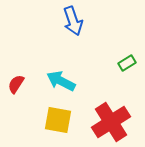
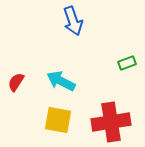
green rectangle: rotated 12 degrees clockwise
red semicircle: moved 2 px up
red cross: rotated 24 degrees clockwise
